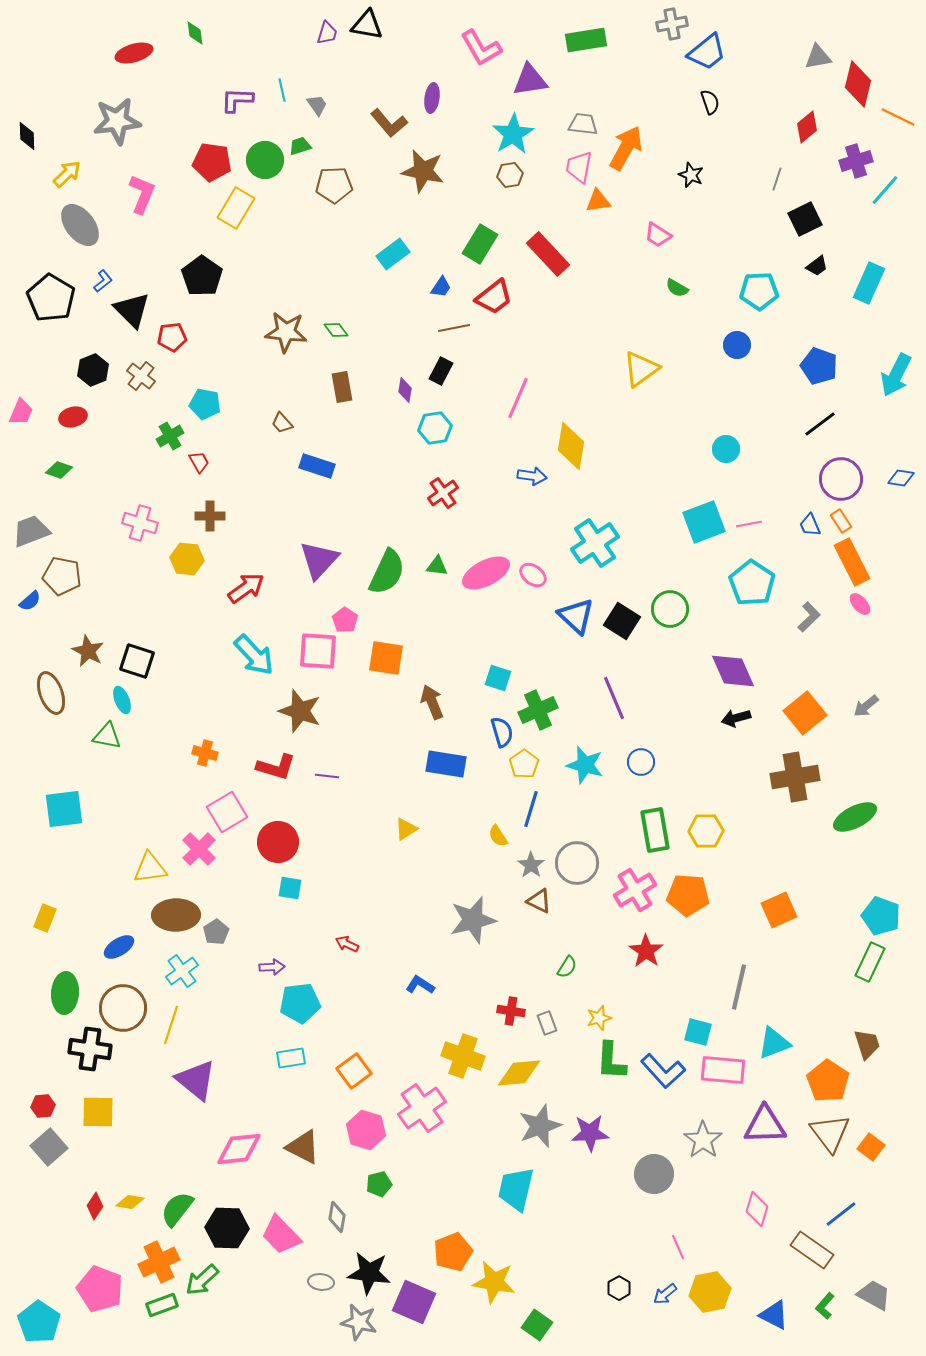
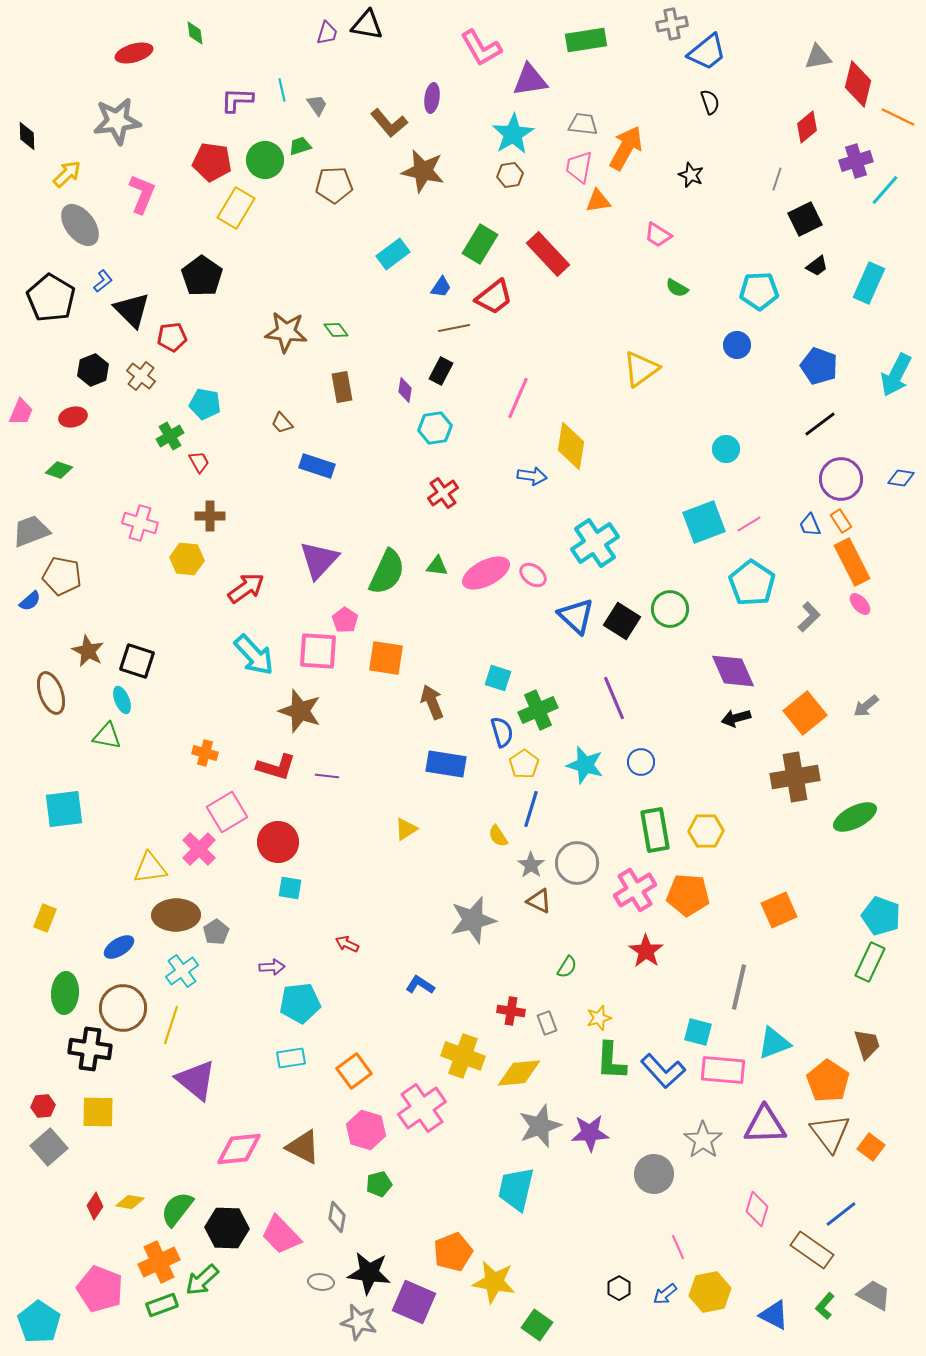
pink line at (749, 524): rotated 20 degrees counterclockwise
